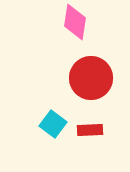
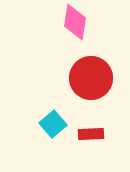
cyan square: rotated 12 degrees clockwise
red rectangle: moved 1 px right, 4 px down
